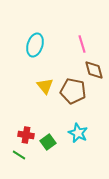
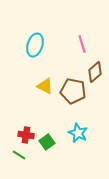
brown diamond: moved 1 px right, 2 px down; rotated 65 degrees clockwise
yellow triangle: rotated 24 degrees counterclockwise
green square: moved 1 px left
